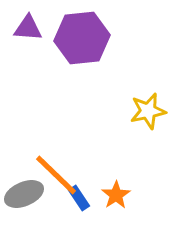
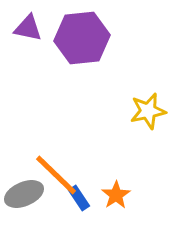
purple triangle: rotated 8 degrees clockwise
